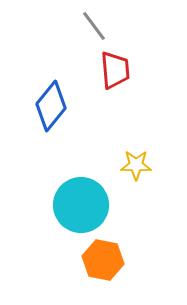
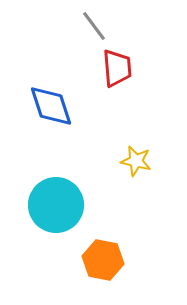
red trapezoid: moved 2 px right, 2 px up
blue diamond: rotated 57 degrees counterclockwise
yellow star: moved 4 px up; rotated 12 degrees clockwise
cyan circle: moved 25 px left
